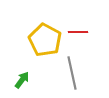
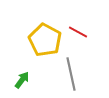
red line: rotated 30 degrees clockwise
gray line: moved 1 px left, 1 px down
